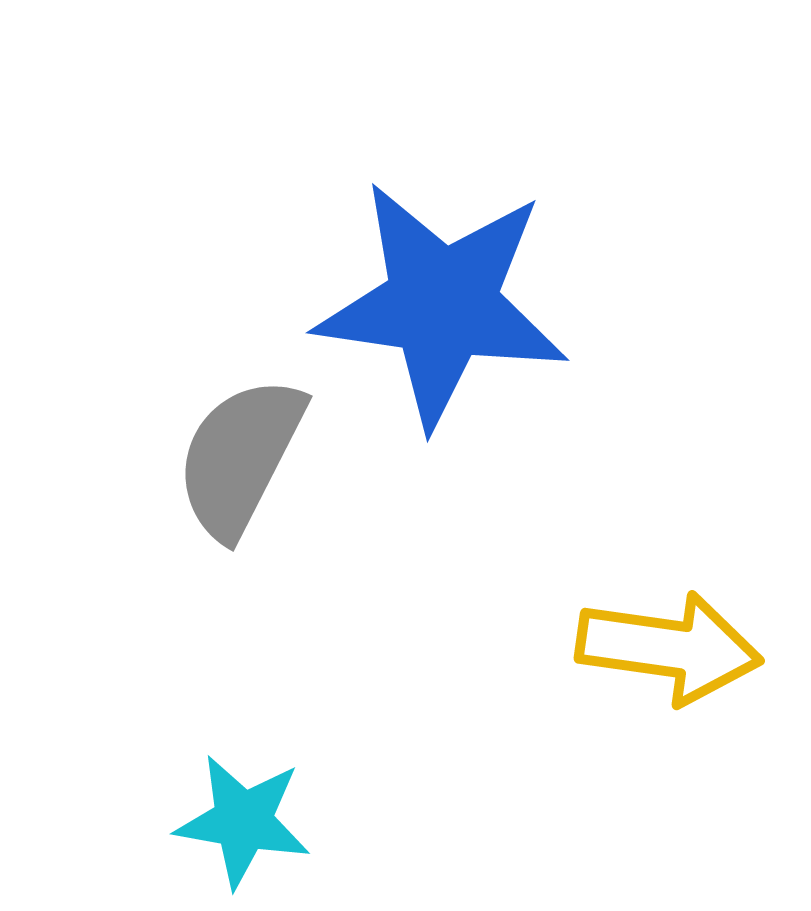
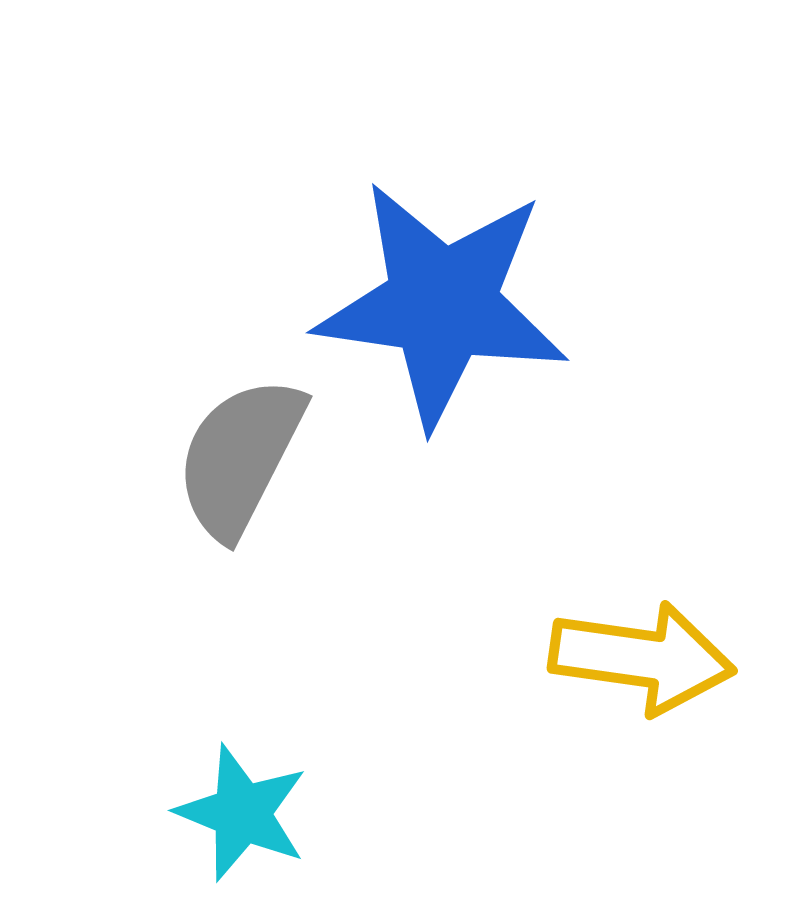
yellow arrow: moved 27 px left, 10 px down
cyan star: moved 1 px left, 8 px up; rotated 12 degrees clockwise
